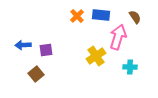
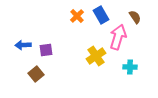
blue rectangle: rotated 54 degrees clockwise
